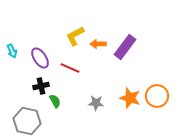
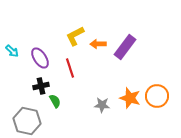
cyan arrow: rotated 24 degrees counterclockwise
red line: rotated 48 degrees clockwise
gray star: moved 6 px right, 2 px down
